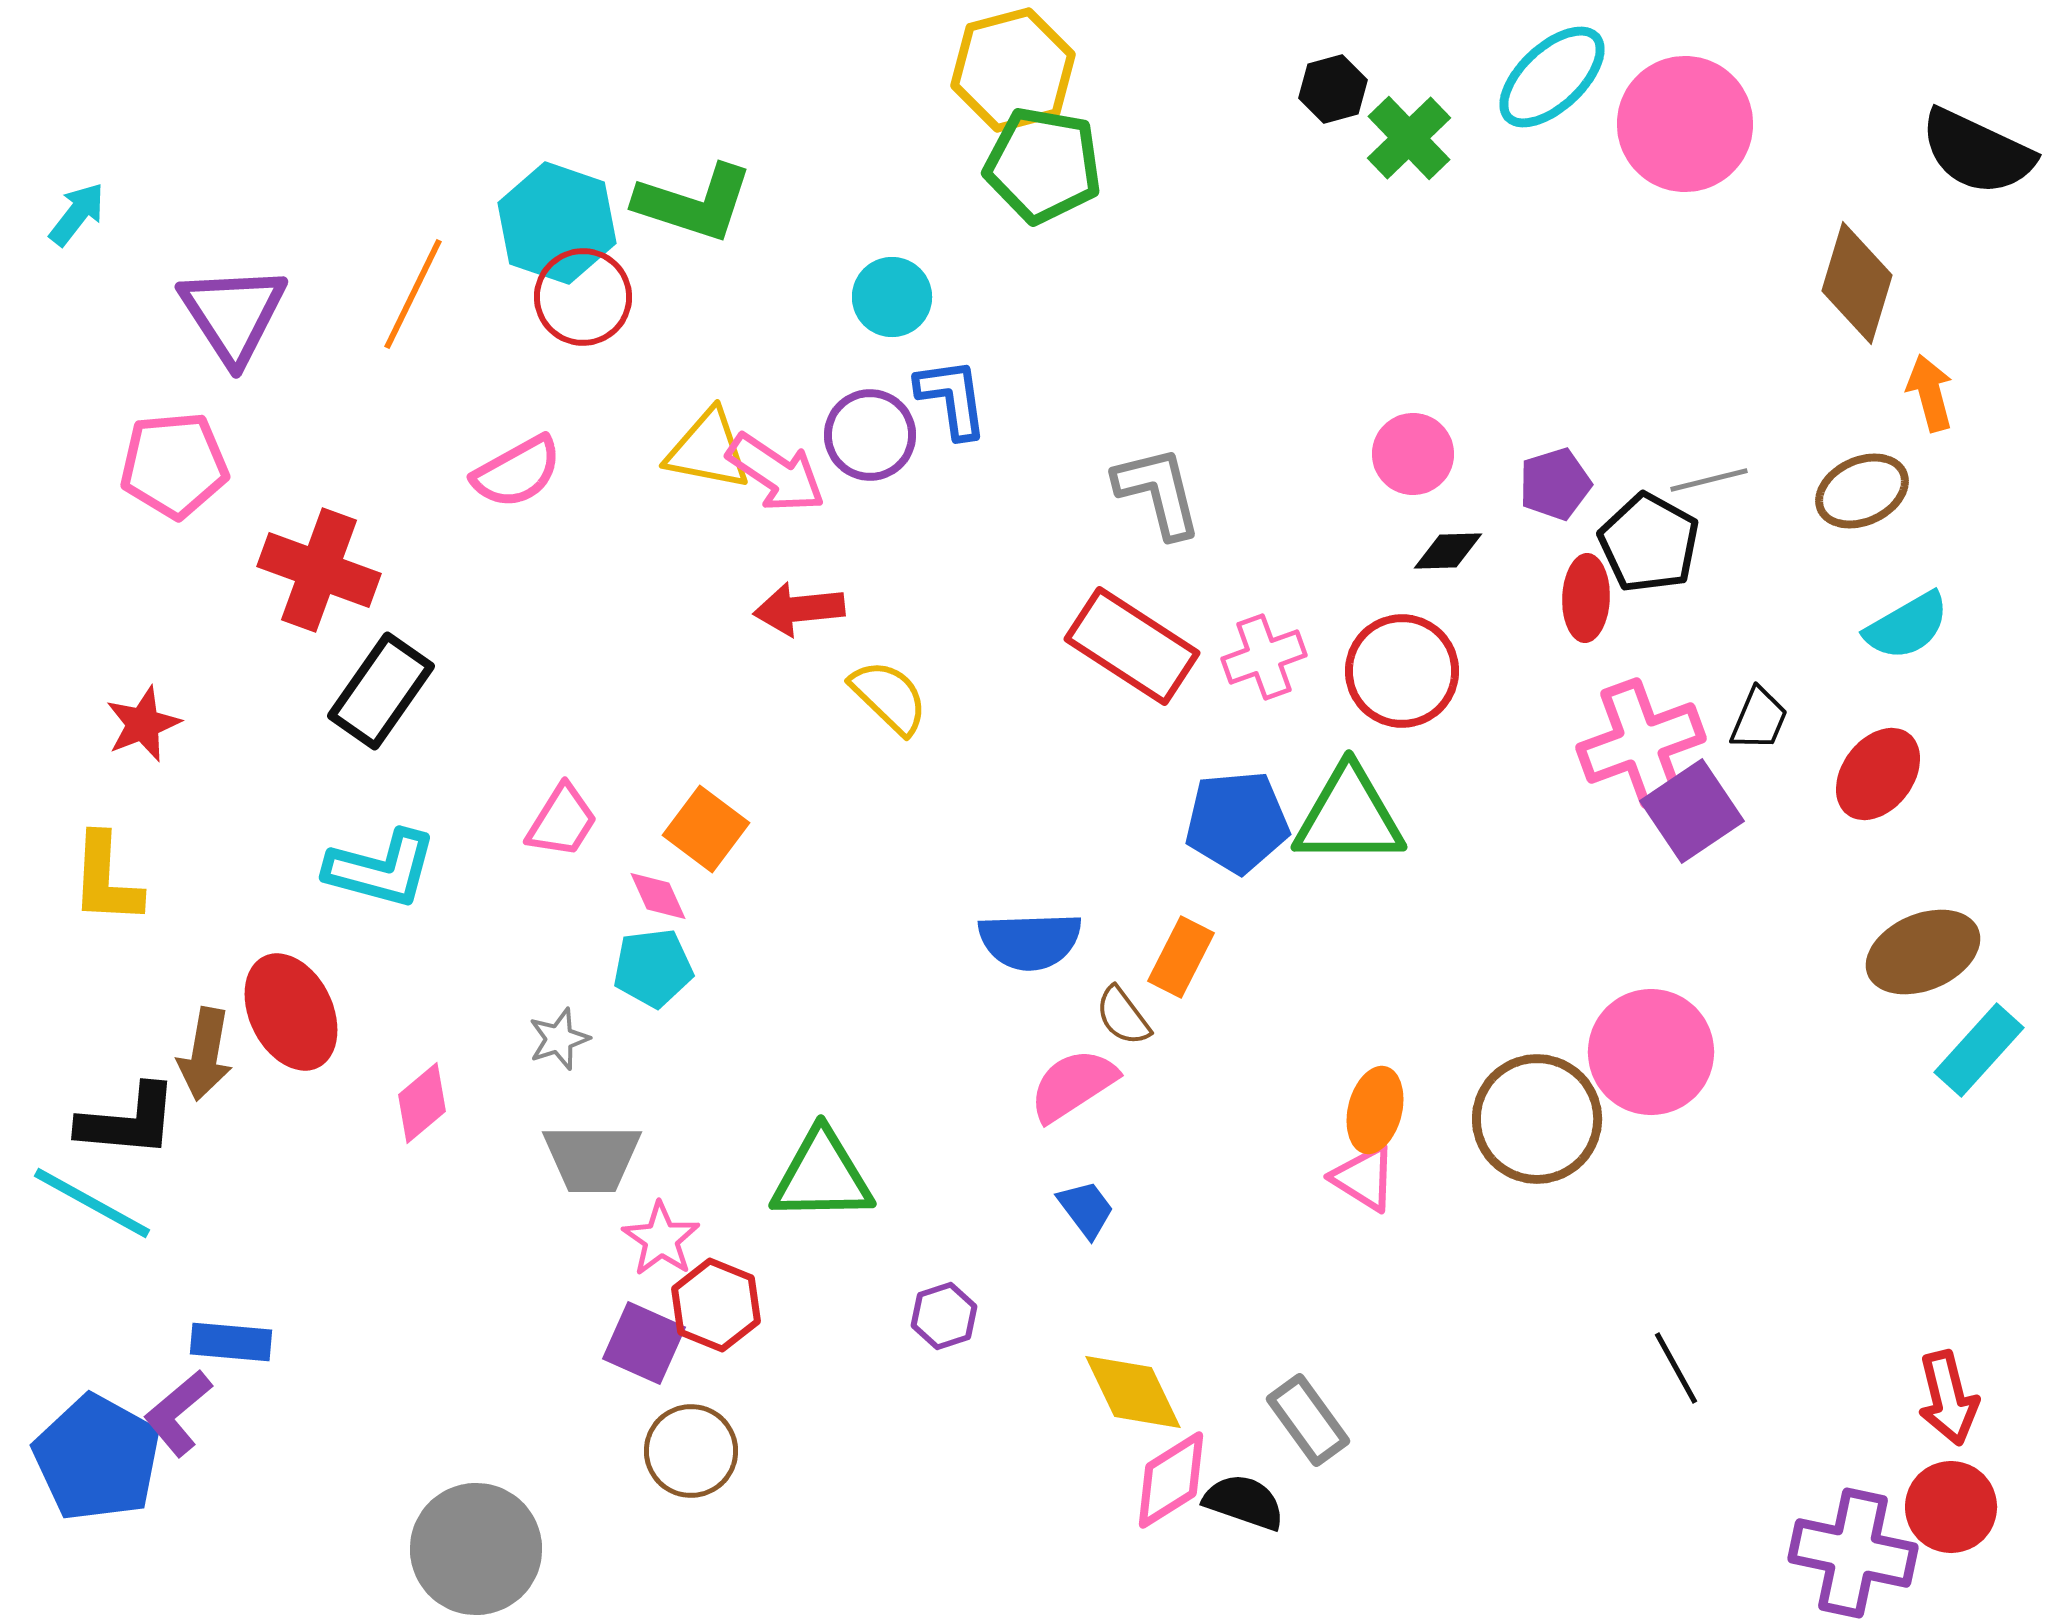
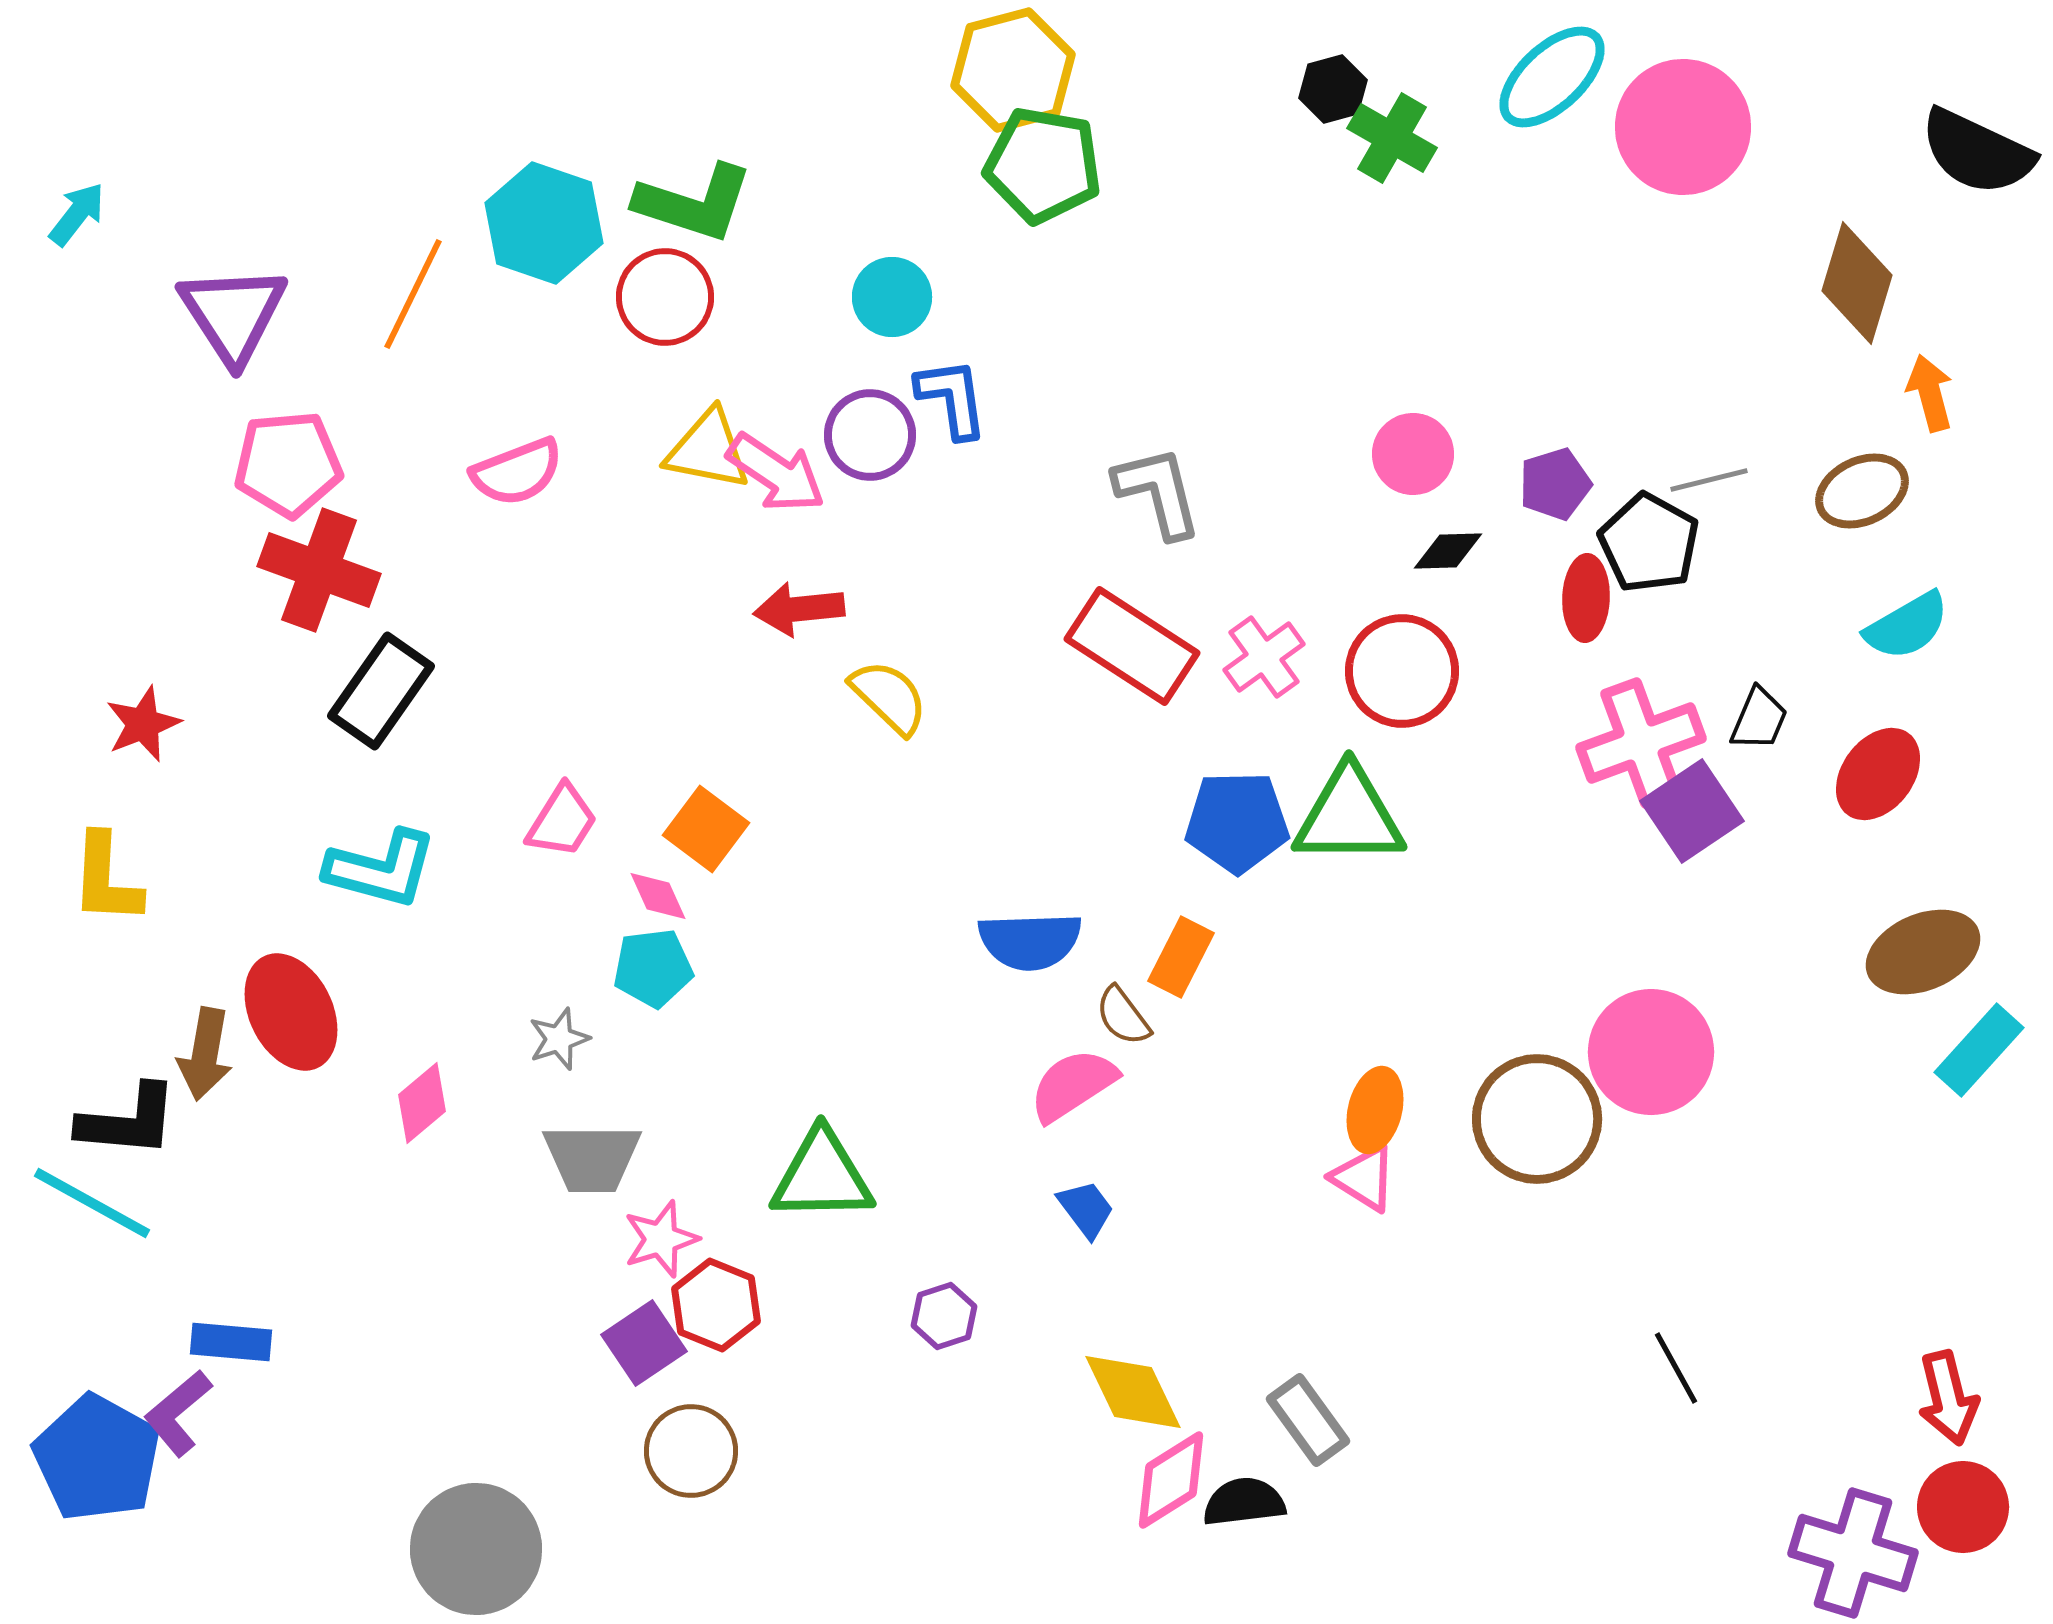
pink circle at (1685, 124): moved 2 px left, 3 px down
green cross at (1409, 138): moved 17 px left; rotated 16 degrees counterclockwise
cyan hexagon at (557, 223): moved 13 px left
red circle at (583, 297): moved 82 px right
pink pentagon at (174, 465): moved 114 px right, 1 px up
pink semicircle at (517, 472): rotated 8 degrees clockwise
pink cross at (1264, 657): rotated 16 degrees counterclockwise
blue pentagon at (1237, 822): rotated 4 degrees clockwise
pink star at (661, 1239): rotated 20 degrees clockwise
purple square at (644, 1343): rotated 32 degrees clockwise
black semicircle at (1244, 1502): rotated 26 degrees counterclockwise
red circle at (1951, 1507): moved 12 px right
purple cross at (1853, 1553): rotated 5 degrees clockwise
